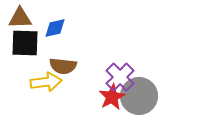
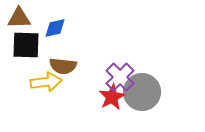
brown triangle: moved 1 px left
black square: moved 1 px right, 2 px down
gray circle: moved 3 px right, 4 px up
